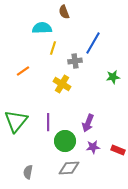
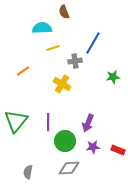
yellow line: rotated 56 degrees clockwise
